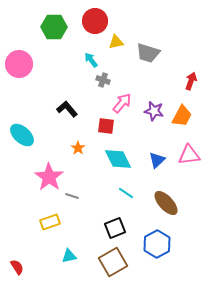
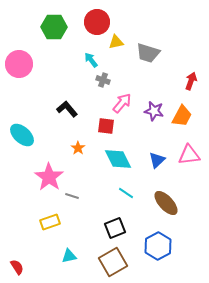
red circle: moved 2 px right, 1 px down
blue hexagon: moved 1 px right, 2 px down
